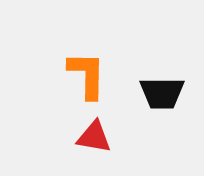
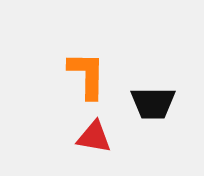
black trapezoid: moved 9 px left, 10 px down
